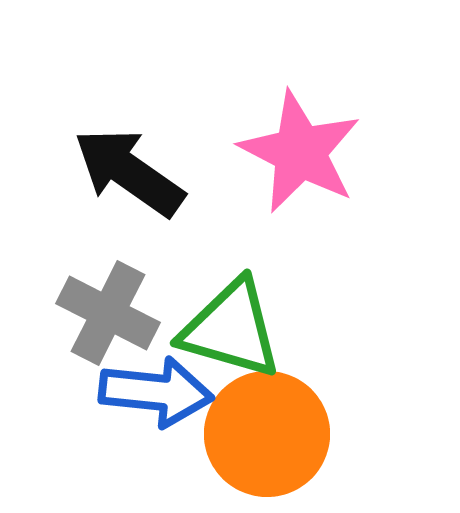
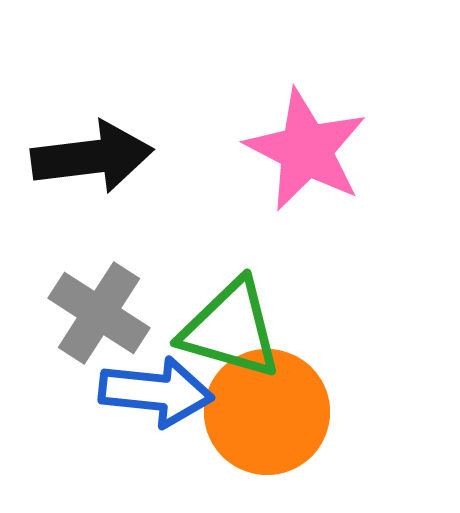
pink star: moved 6 px right, 2 px up
black arrow: moved 37 px left, 15 px up; rotated 138 degrees clockwise
gray cross: moved 9 px left; rotated 6 degrees clockwise
orange circle: moved 22 px up
